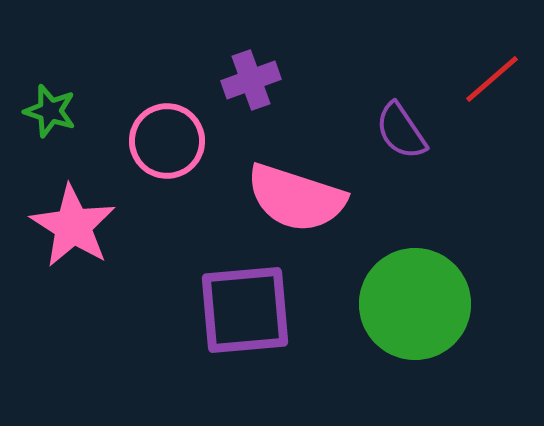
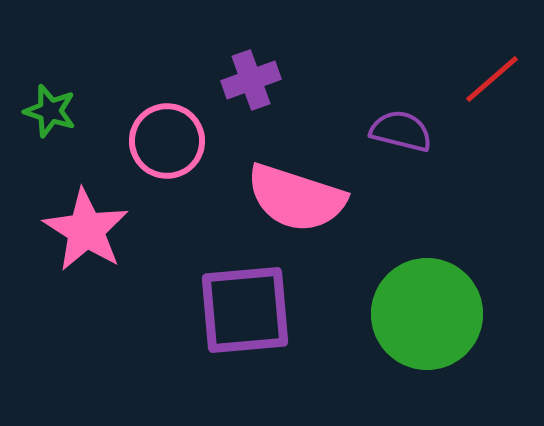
purple semicircle: rotated 138 degrees clockwise
pink star: moved 13 px right, 4 px down
green circle: moved 12 px right, 10 px down
